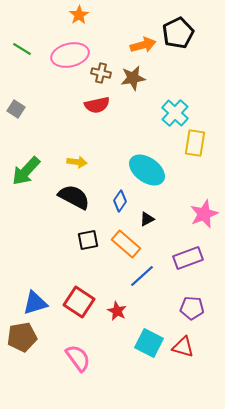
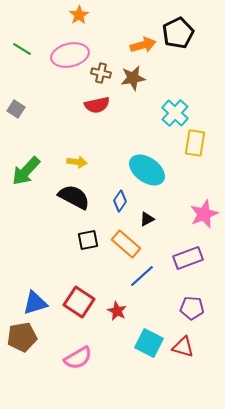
pink semicircle: rotated 96 degrees clockwise
